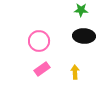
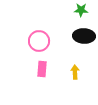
pink rectangle: rotated 49 degrees counterclockwise
